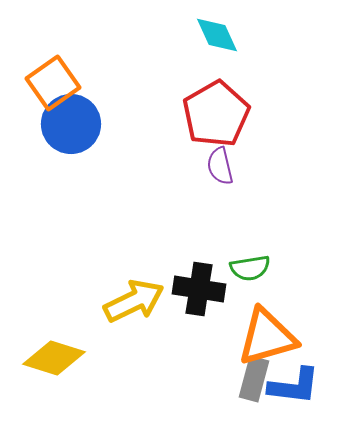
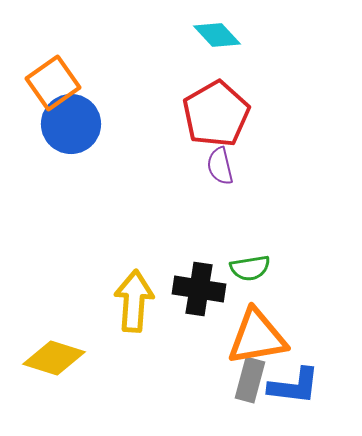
cyan diamond: rotated 18 degrees counterclockwise
yellow arrow: rotated 60 degrees counterclockwise
orange triangle: moved 10 px left; rotated 6 degrees clockwise
gray rectangle: moved 4 px left, 1 px down
